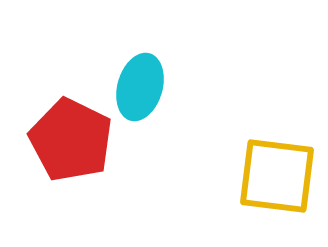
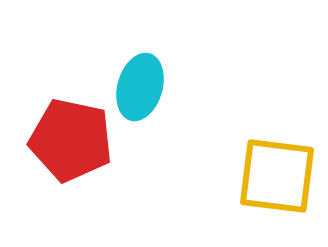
red pentagon: rotated 14 degrees counterclockwise
